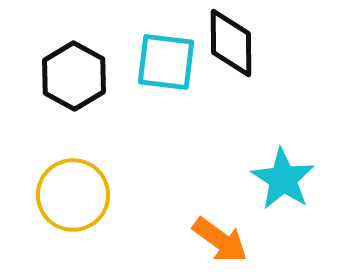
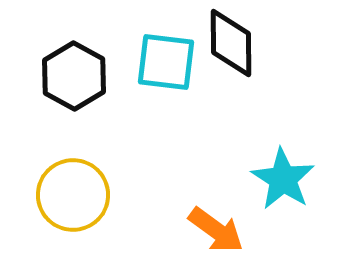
orange arrow: moved 4 px left, 10 px up
